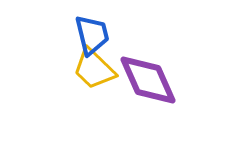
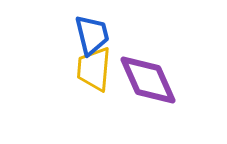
yellow trapezoid: rotated 51 degrees clockwise
